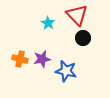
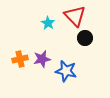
red triangle: moved 2 px left, 1 px down
black circle: moved 2 px right
orange cross: rotated 28 degrees counterclockwise
